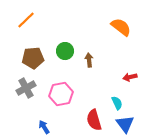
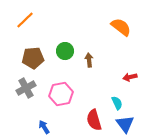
orange line: moved 1 px left
